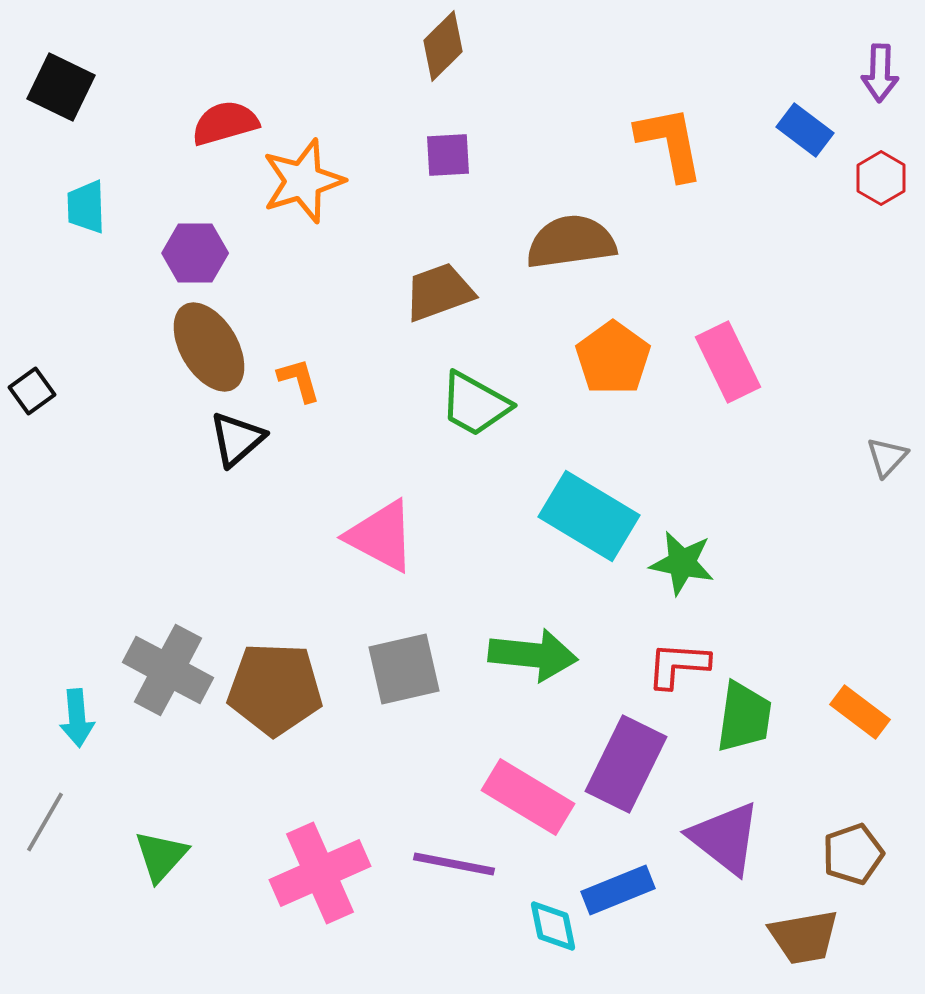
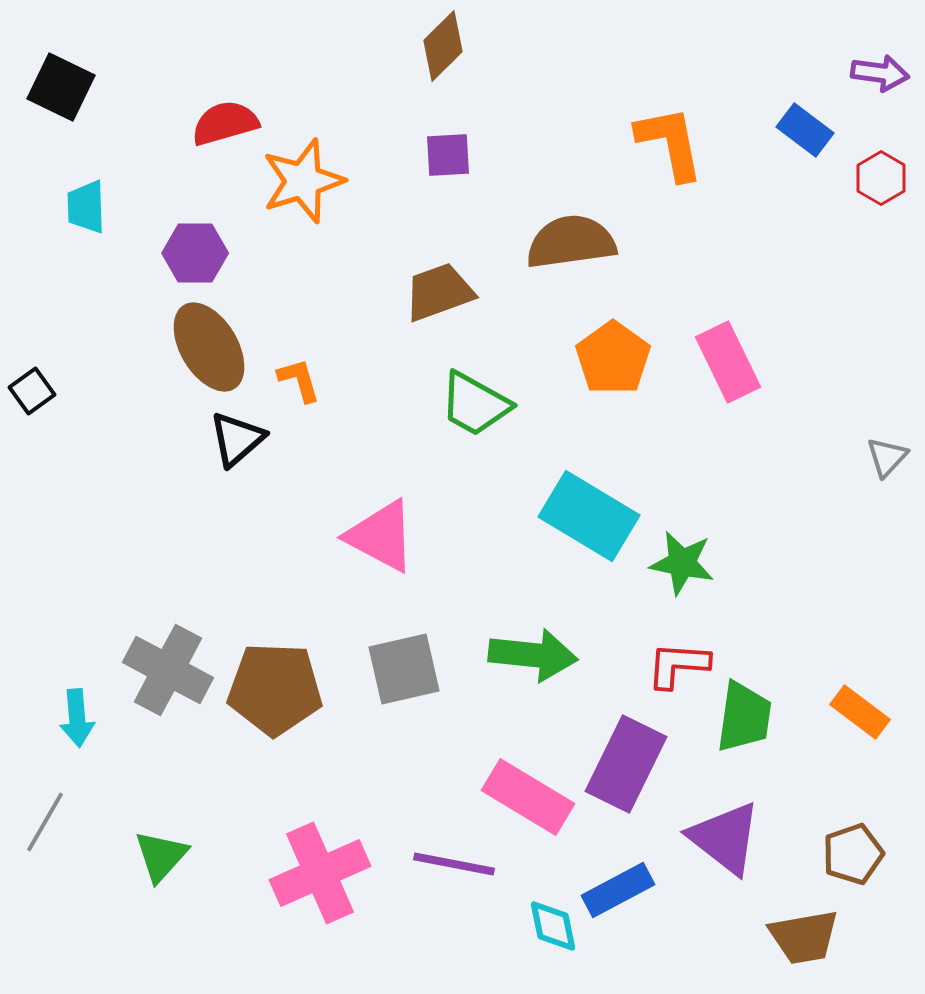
purple arrow at (880, 73): rotated 84 degrees counterclockwise
blue rectangle at (618, 890): rotated 6 degrees counterclockwise
